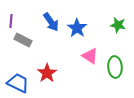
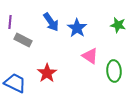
purple line: moved 1 px left, 1 px down
green ellipse: moved 1 px left, 4 px down
blue trapezoid: moved 3 px left
